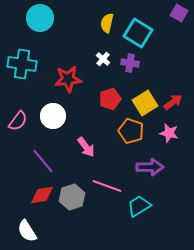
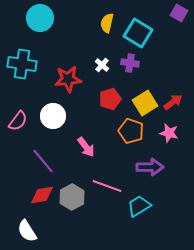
white cross: moved 1 px left, 6 px down
gray hexagon: rotated 10 degrees counterclockwise
